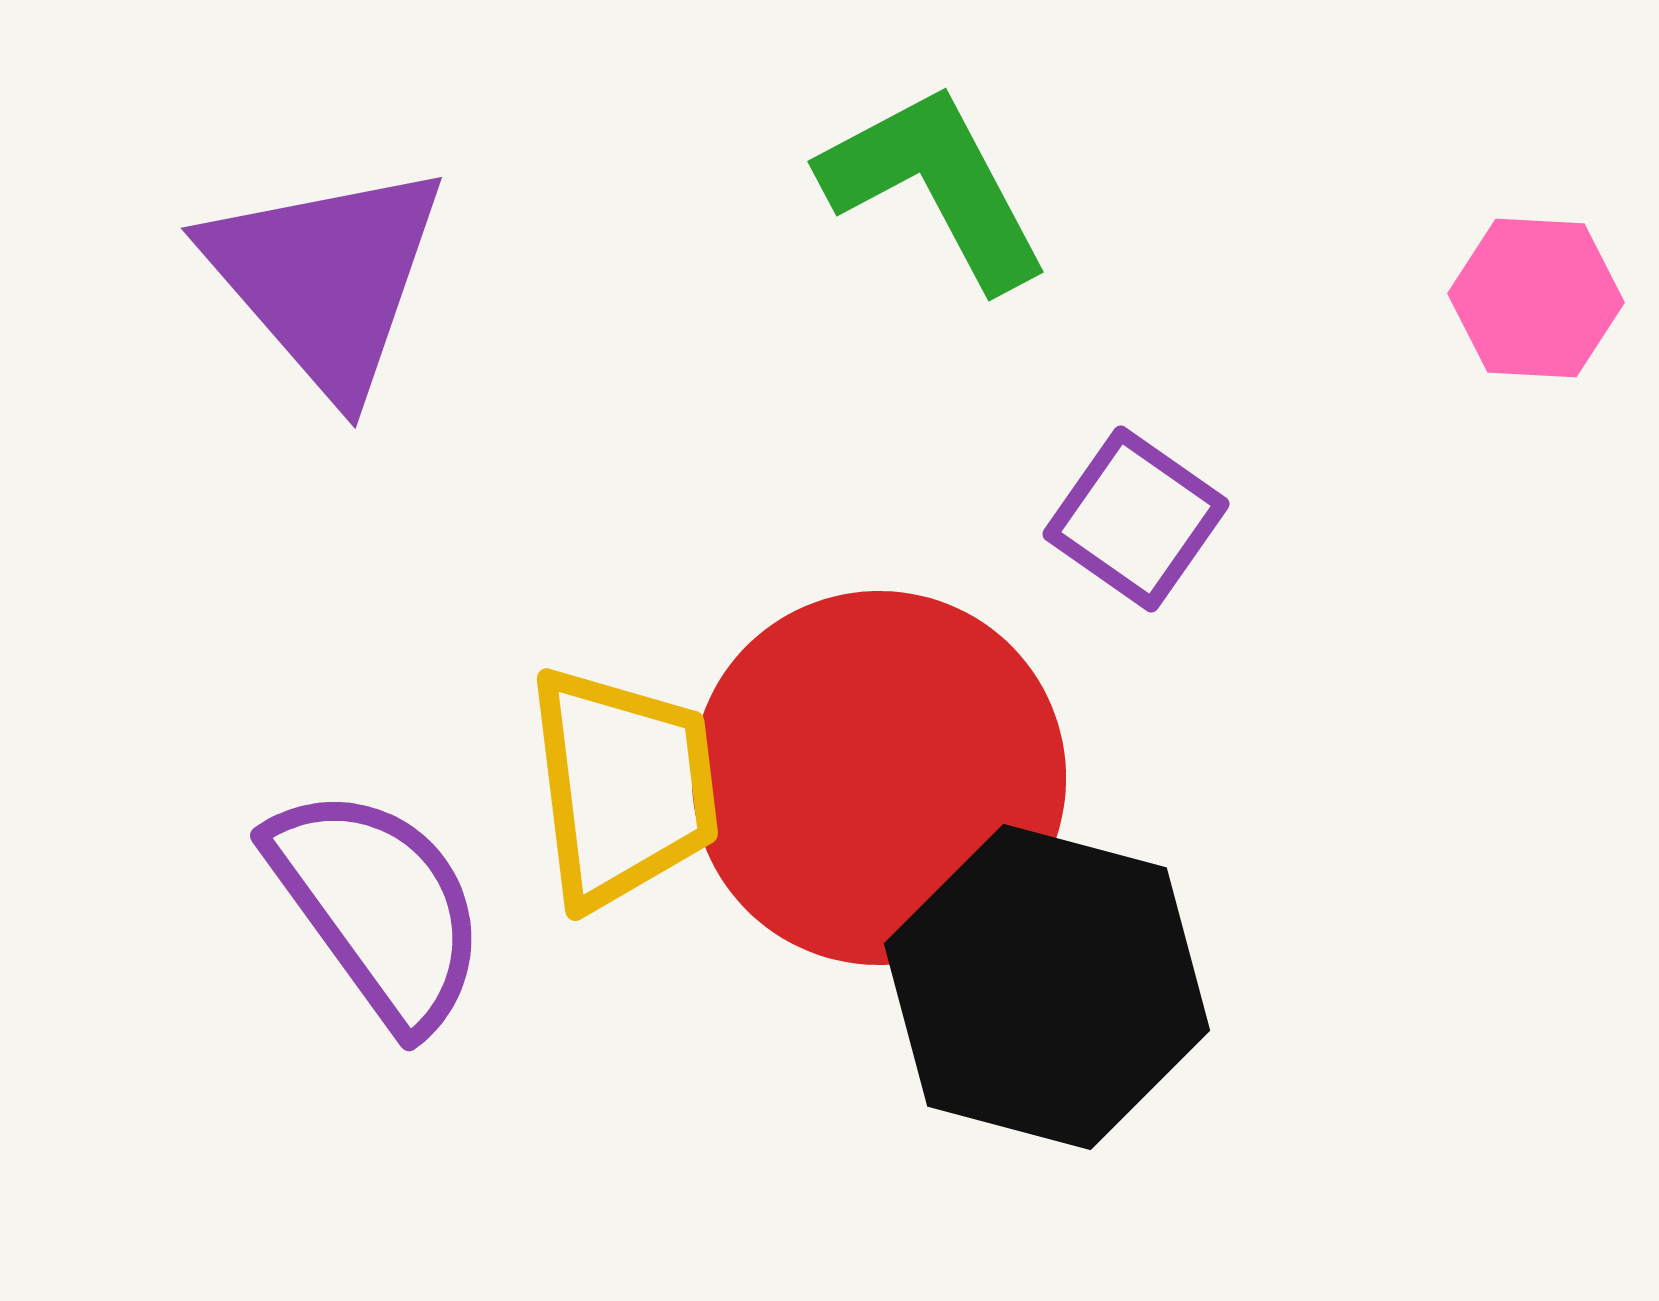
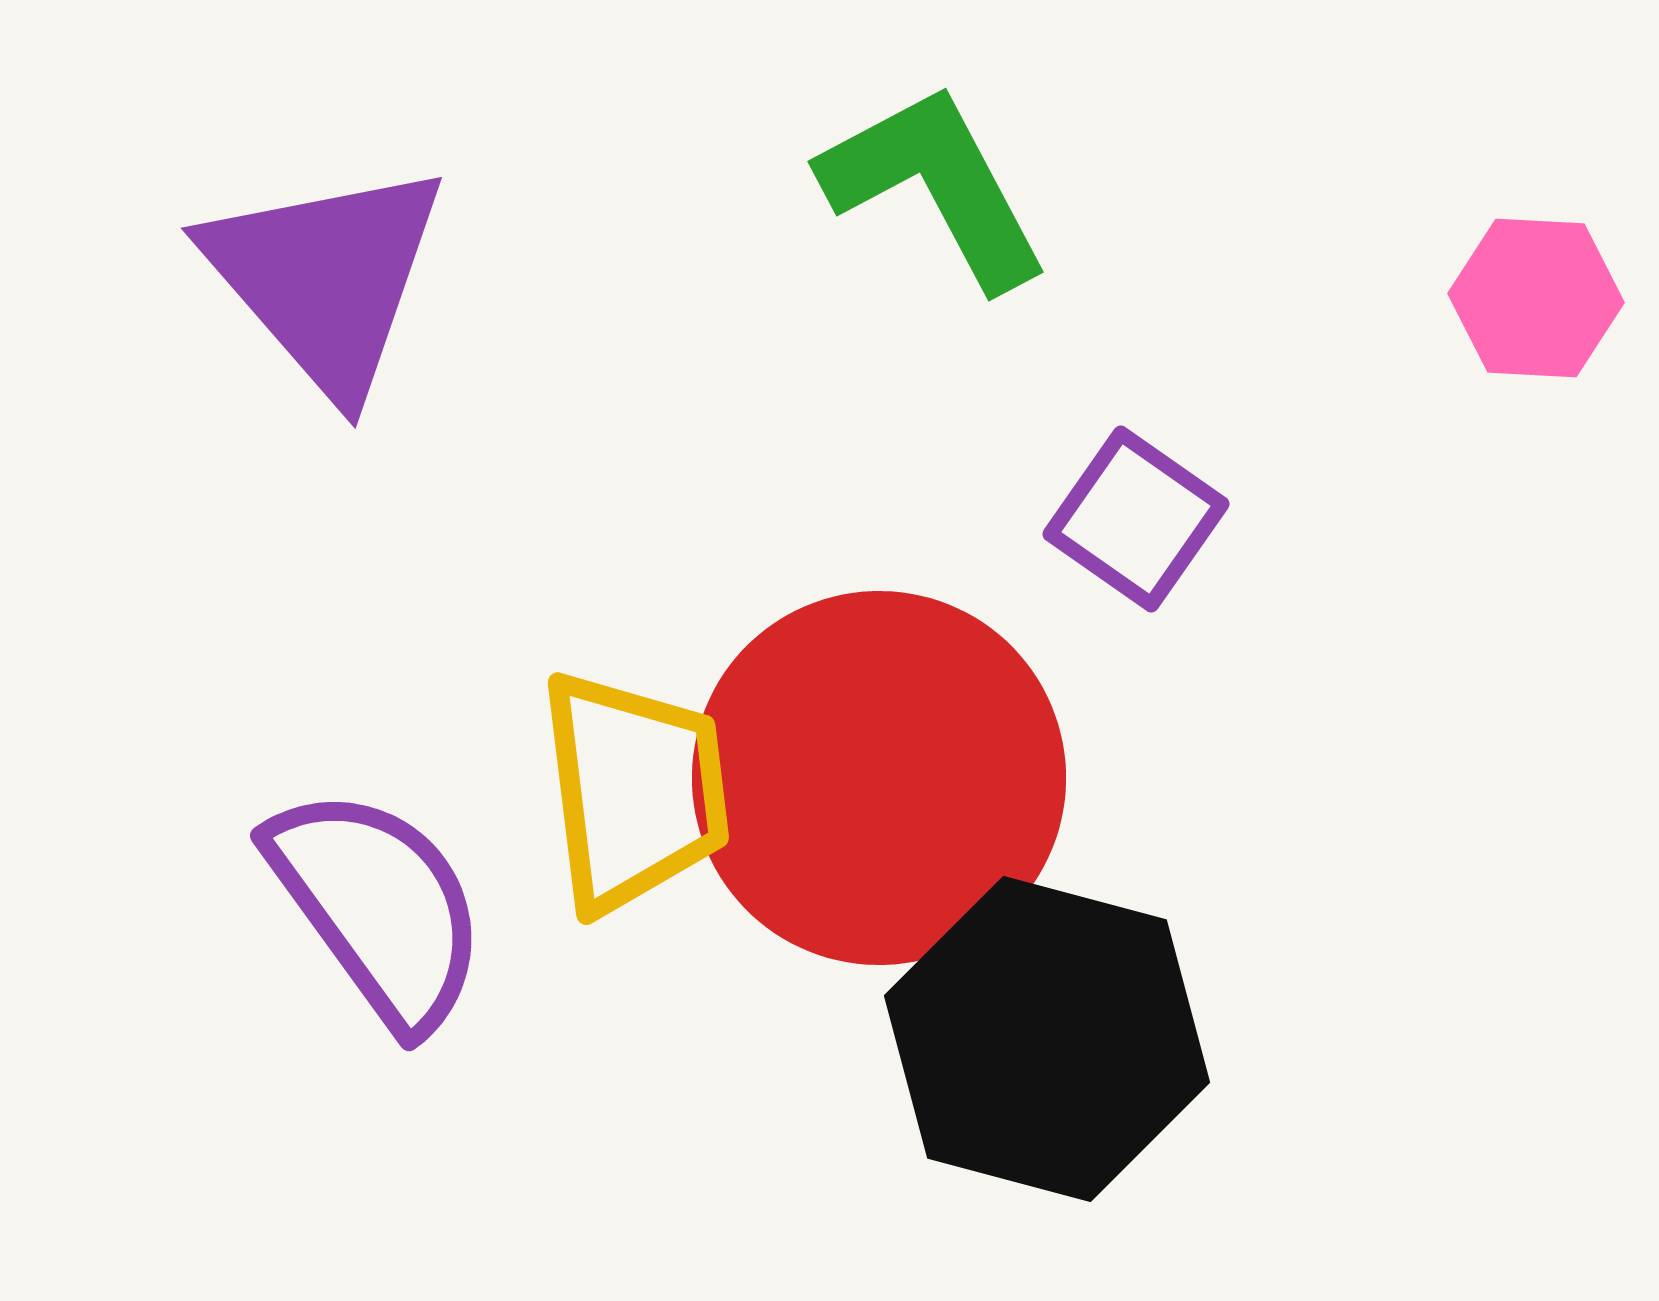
yellow trapezoid: moved 11 px right, 4 px down
black hexagon: moved 52 px down
